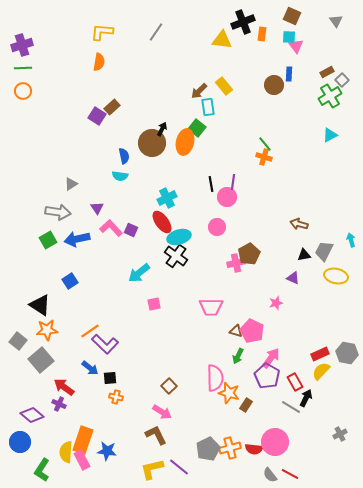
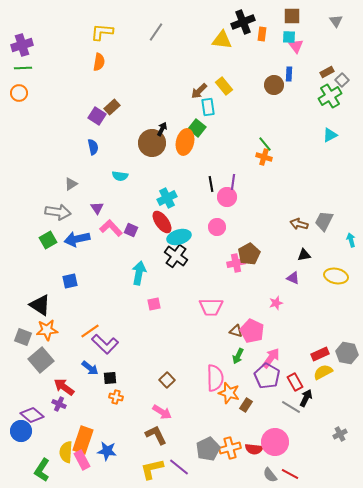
brown square at (292, 16): rotated 24 degrees counterclockwise
orange circle at (23, 91): moved 4 px left, 2 px down
blue semicircle at (124, 156): moved 31 px left, 9 px up
gray trapezoid at (324, 251): moved 30 px up
cyan arrow at (139, 273): rotated 140 degrees clockwise
blue square at (70, 281): rotated 21 degrees clockwise
gray square at (18, 341): moved 5 px right, 4 px up; rotated 18 degrees counterclockwise
yellow semicircle at (321, 371): moved 2 px right, 1 px down; rotated 18 degrees clockwise
brown square at (169, 386): moved 2 px left, 6 px up
blue circle at (20, 442): moved 1 px right, 11 px up
